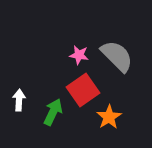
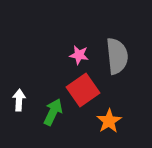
gray semicircle: rotated 39 degrees clockwise
orange star: moved 4 px down
